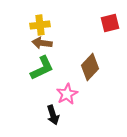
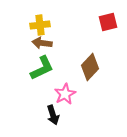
red square: moved 2 px left, 1 px up
pink star: moved 2 px left
